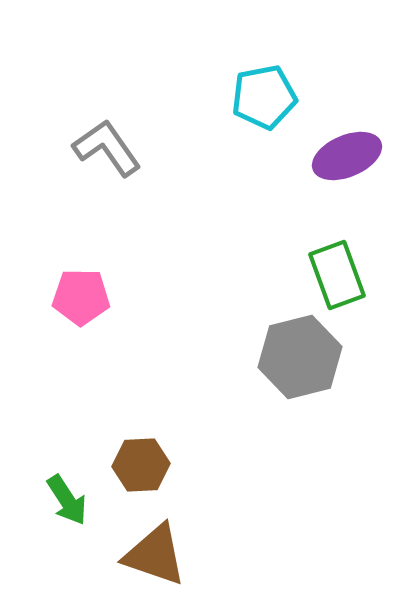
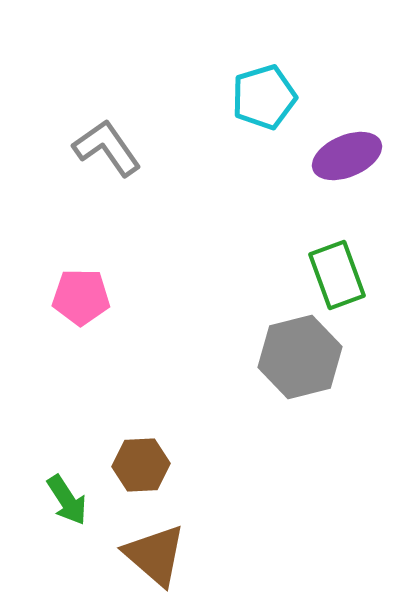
cyan pentagon: rotated 6 degrees counterclockwise
brown triangle: rotated 22 degrees clockwise
